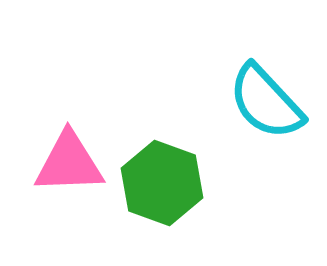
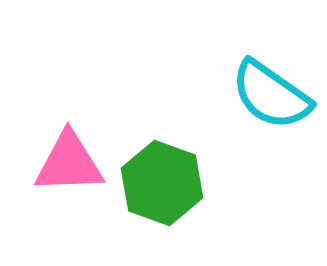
cyan semicircle: moved 5 px right, 7 px up; rotated 12 degrees counterclockwise
